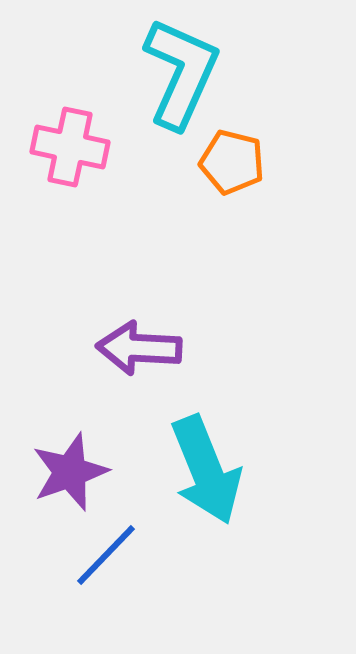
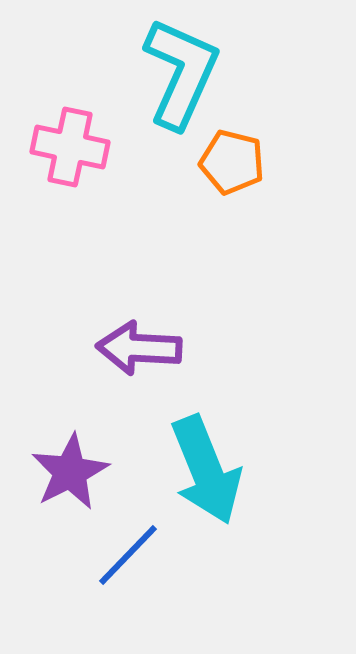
purple star: rotated 8 degrees counterclockwise
blue line: moved 22 px right
